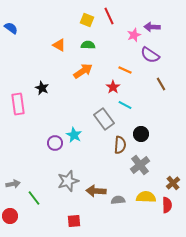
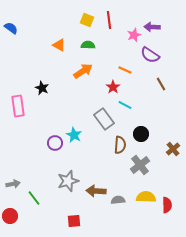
red line: moved 4 px down; rotated 18 degrees clockwise
pink rectangle: moved 2 px down
brown cross: moved 34 px up
